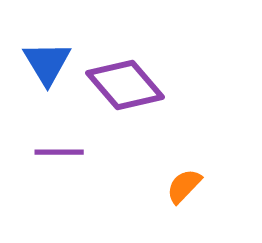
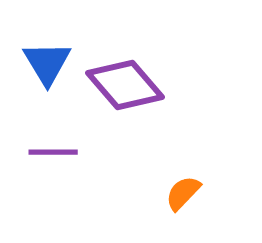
purple line: moved 6 px left
orange semicircle: moved 1 px left, 7 px down
